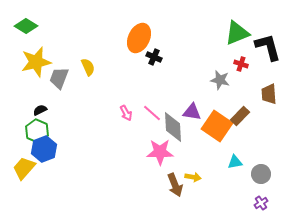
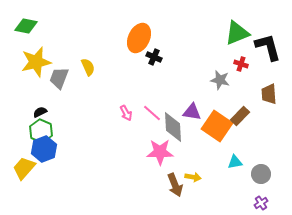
green diamond: rotated 20 degrees counterclockwise
black semicircle: moved 2 px down
green hexagon: moved 4 px right
